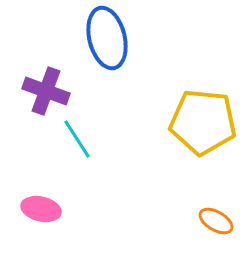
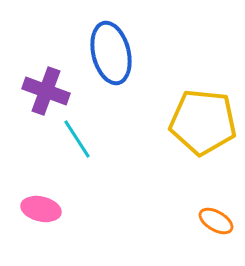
blue ellipse: moved 4 px right, 15 px down
